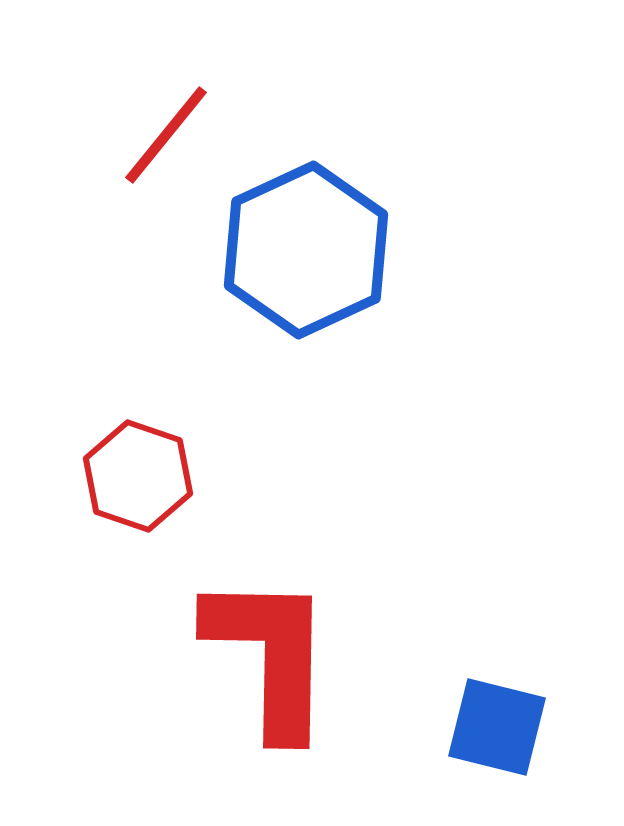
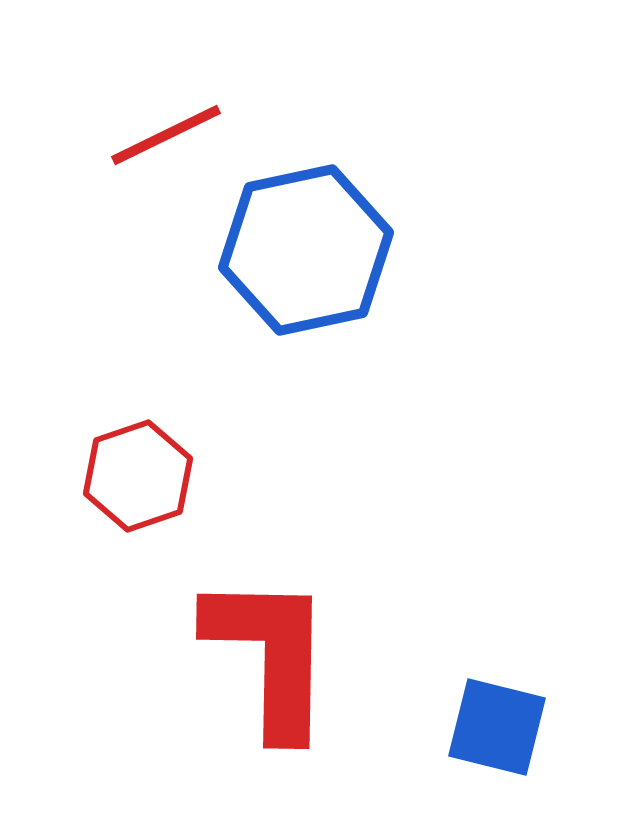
red line: rotated 25 degrees clockwise
blue hexagon: rotated 13 degrees clockwise
red hexagon: rotated 22 degrees clockwise
